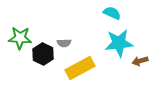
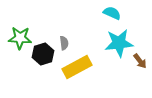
gray semicircle: rotated 96 degrees counterclockwise
black hexagon: rotated 15 degrees clockwise
brown arrow: rotated 112 degrees counterclockwise
yellow rectangle: moved 3 px left, 1 px up
